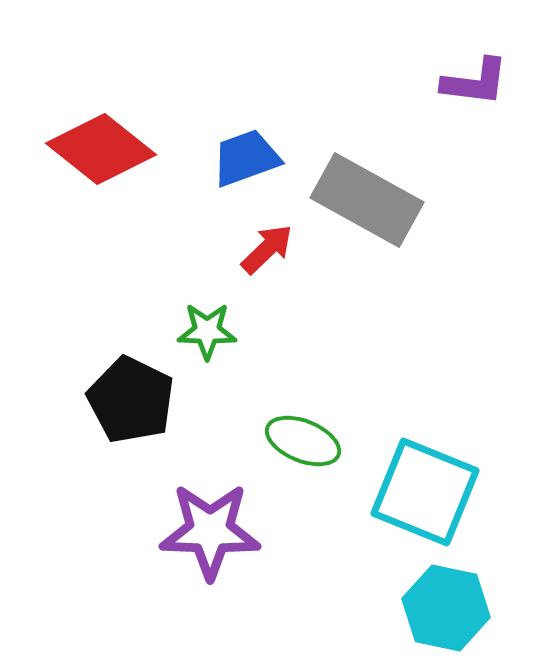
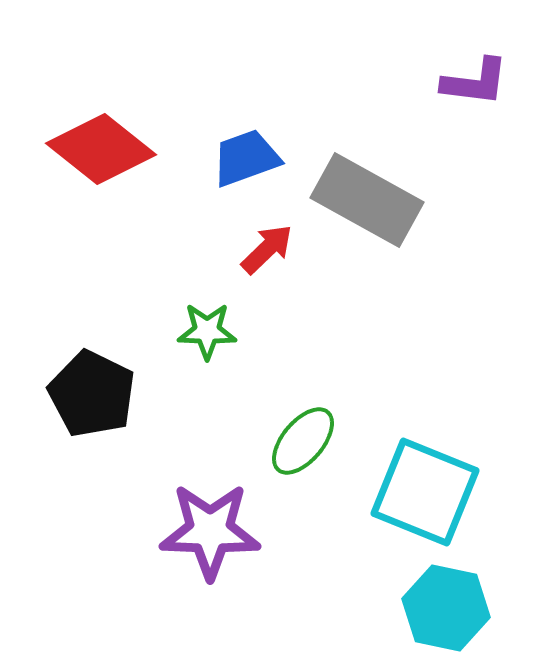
black pentagon: moved 39 px left, 6 px up
green ellipse: rotated 72 degrees counterclockwise
